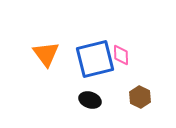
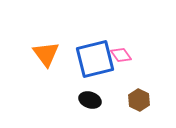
pink diamond: rotated 35 degrees counterclockwise
brown hexagon: moved 1 px left, 3 px down
